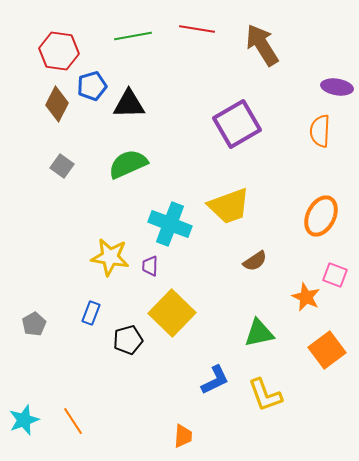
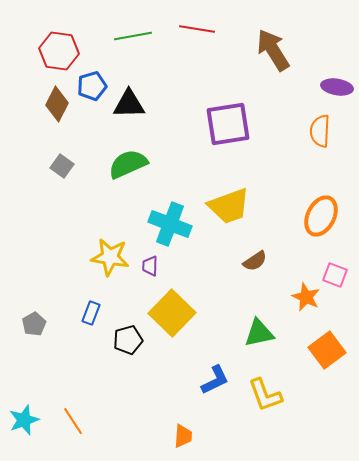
brown arrow: moved 11 px right, 5 px down
purple square: moved 9 px left; rotated 21 degrees clockwise
